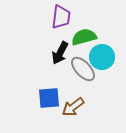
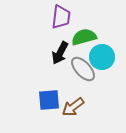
blue square: moved 2 px down
